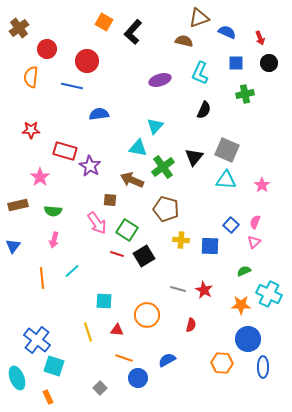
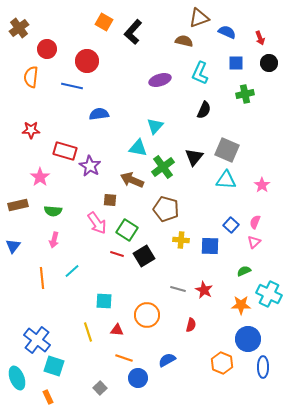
orange hexagon at (222, 363): rotated 20 degrees clockwise
